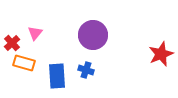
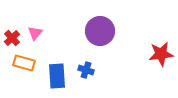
purple circle: moved 7 px right, 4 px up
red cross: moved 5 px up
red star: rotated 15 degrees clockwise
